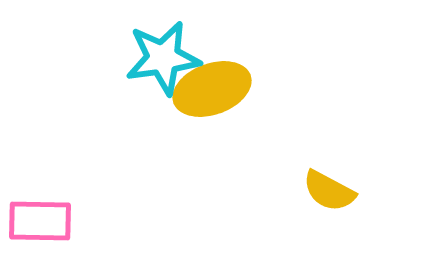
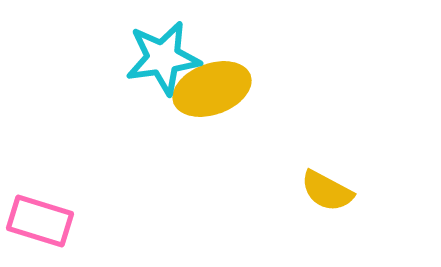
yellow semicircle: moved 2 px left
pink rectangle: rotated 16 degrees clockwise
